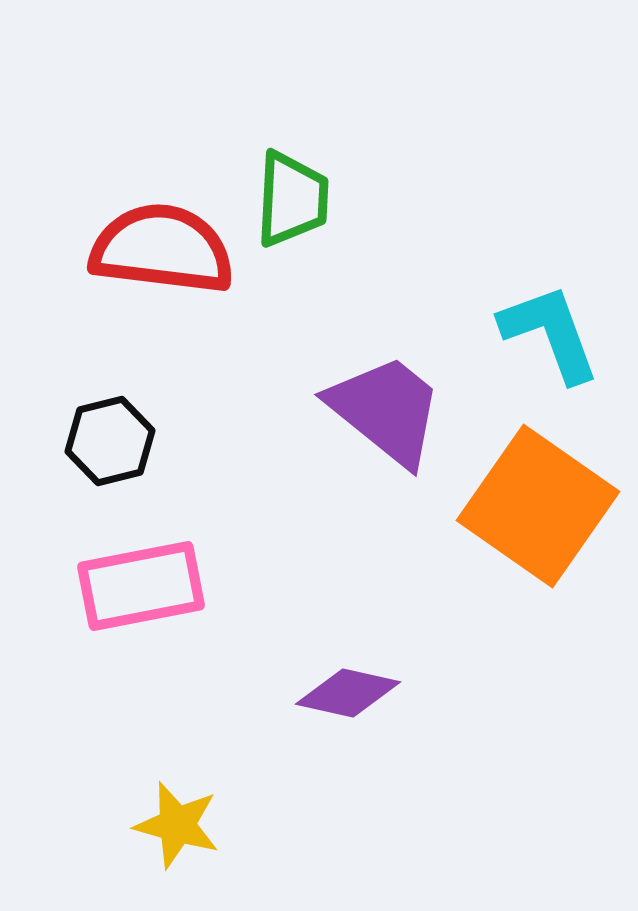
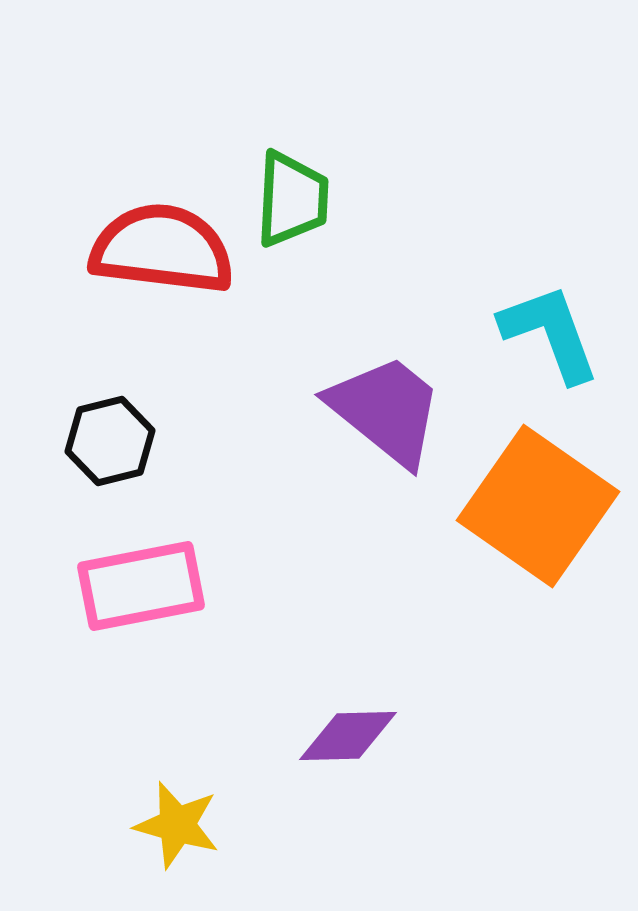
purple diamond: moved 43 px down; rotated 14 degrees counterclockwise
